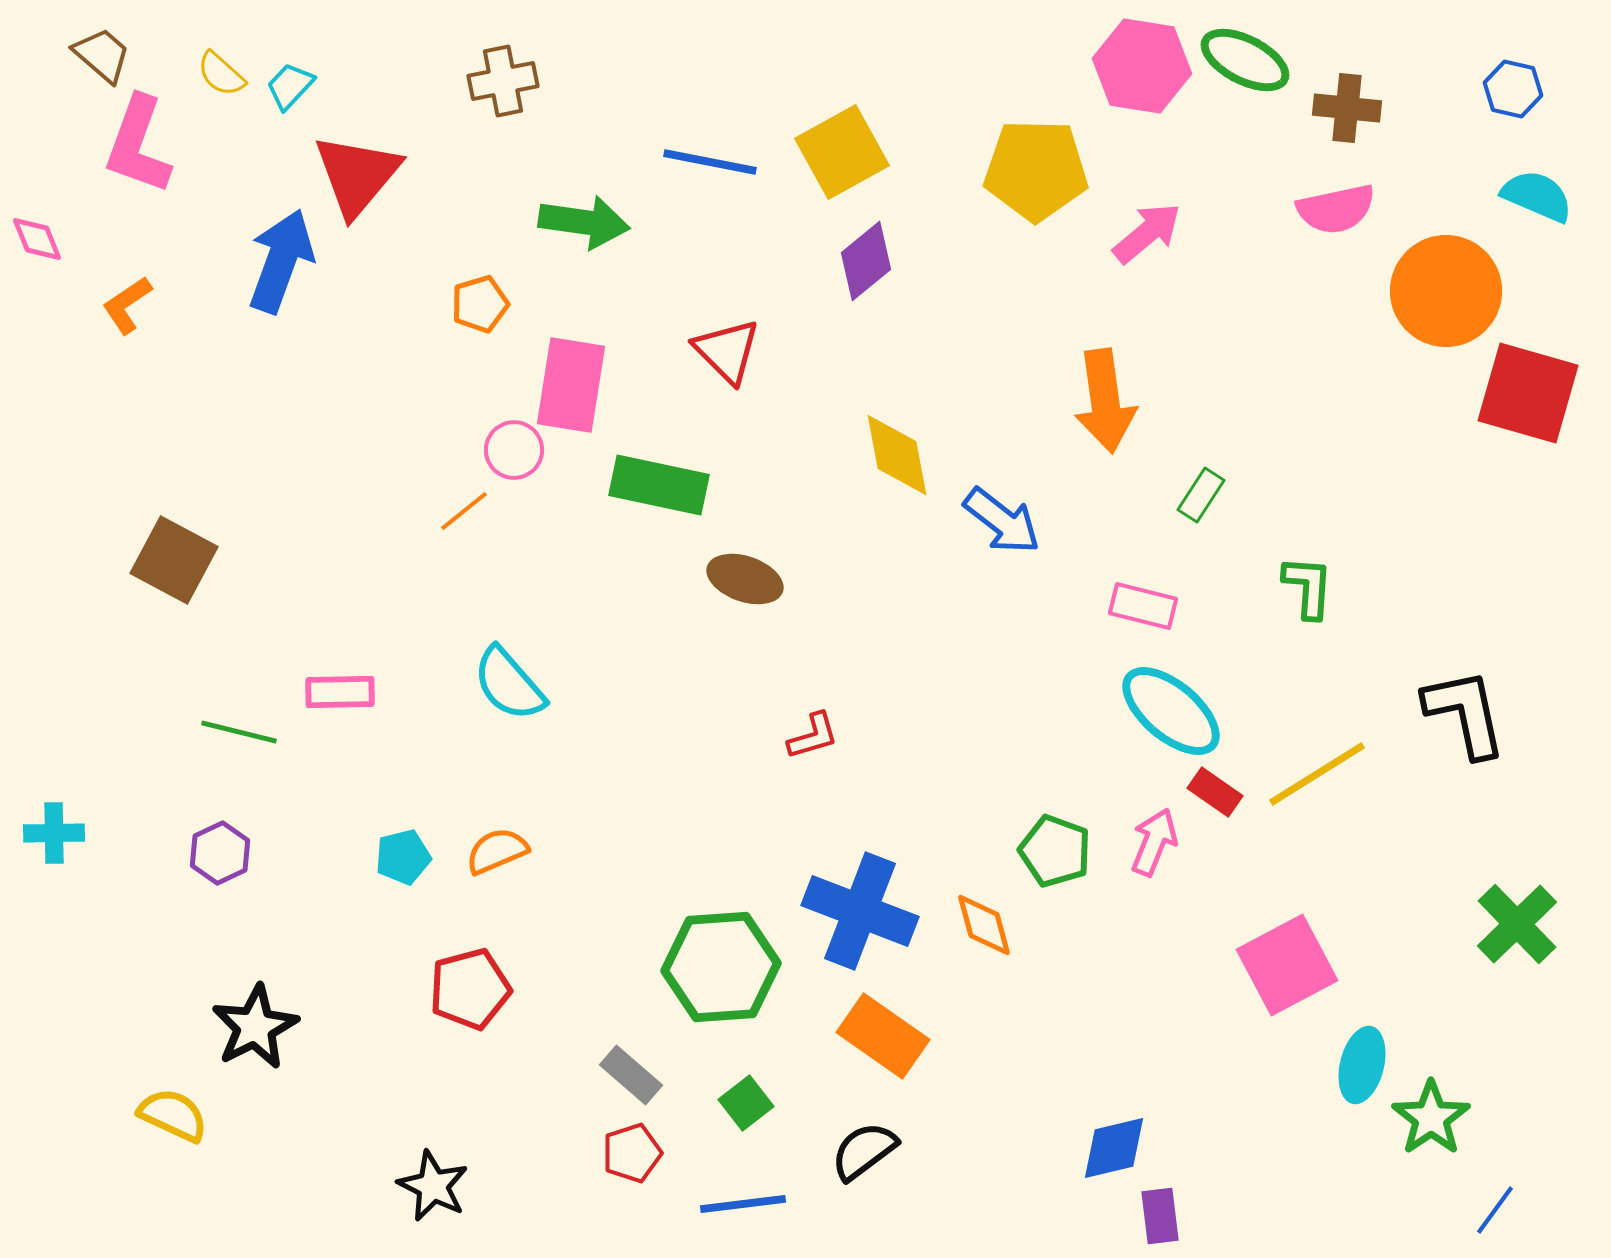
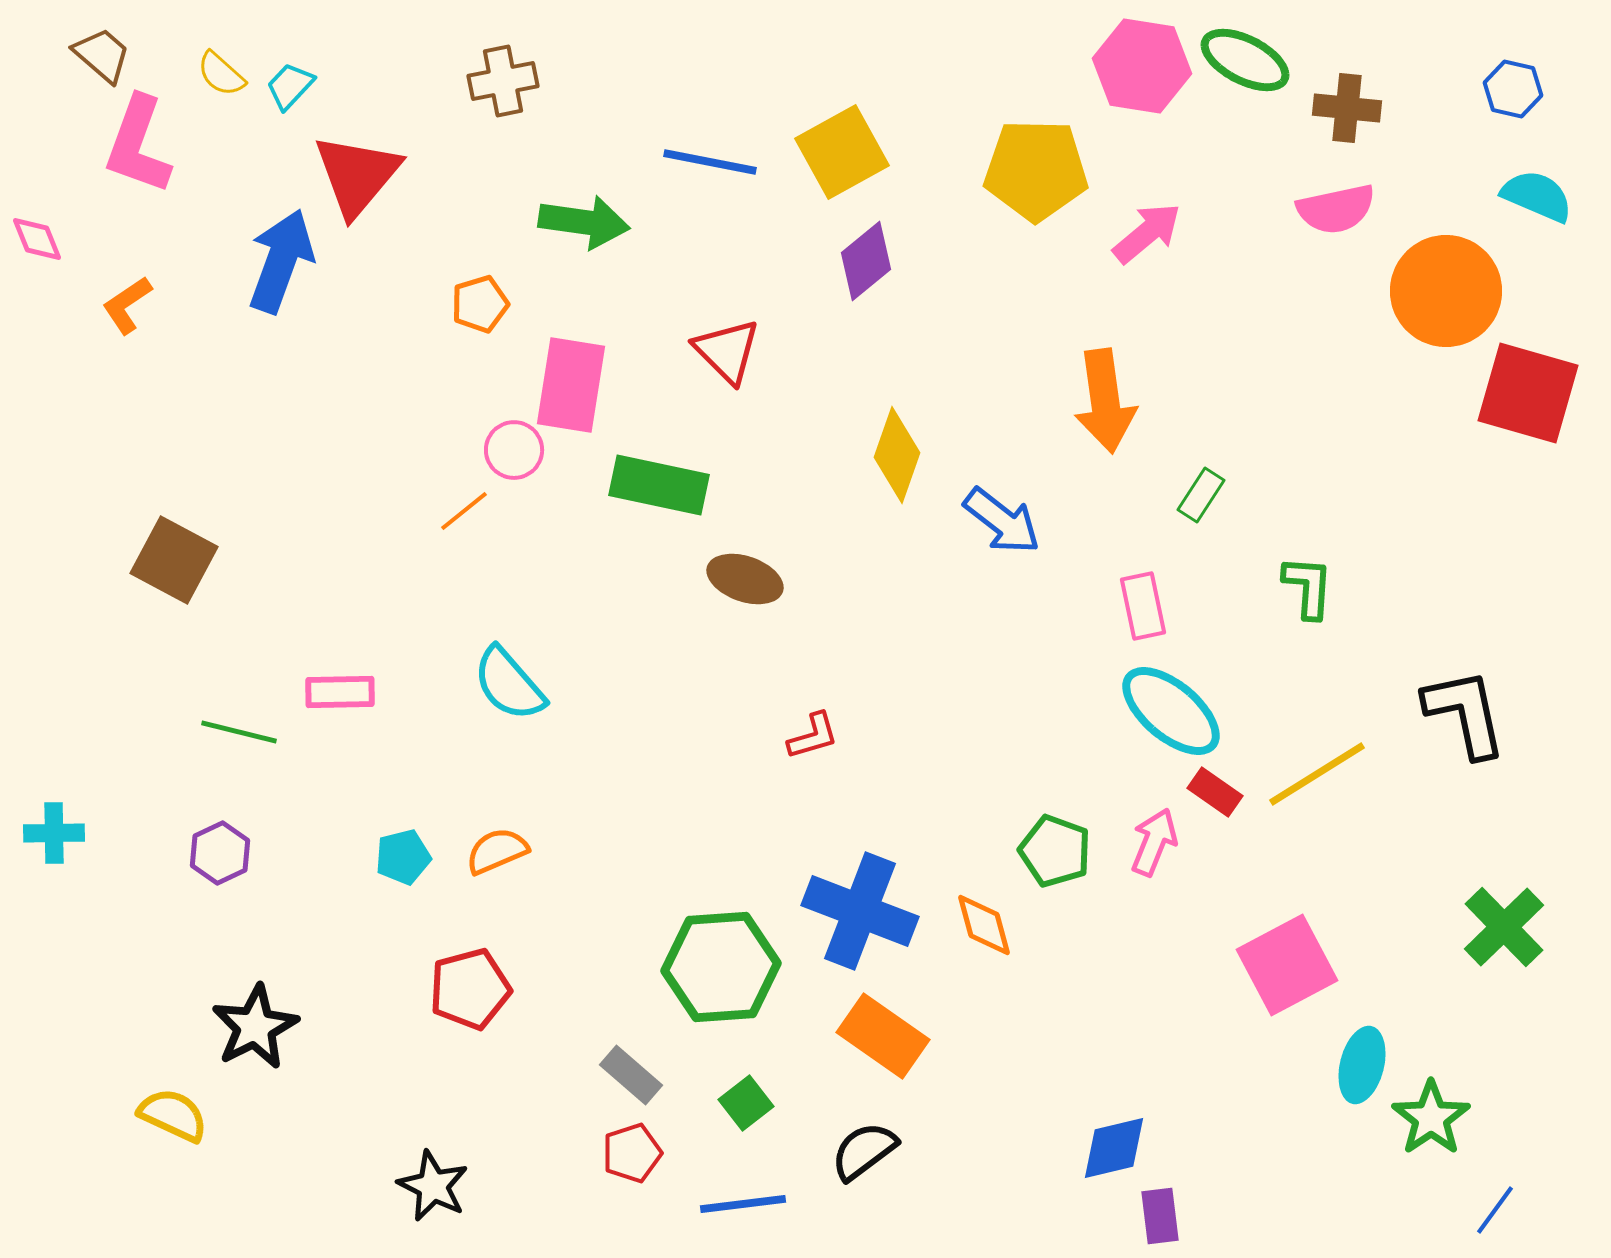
yellow diamond at (897, 455): rotated 30 degrees clockwise
pink rectangle at (1143, 606): rotated 64 degrees clockwise
green cross at (1517, 924): moved 13 px left, 3 px down
